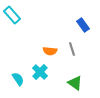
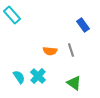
gray line: moved 1 px left, 1 px down
cyan cross: moved 2 px left, 4 px down
cyan semicircle: moved 1 px right, 2 px up
green triangle: moved 1 px left
